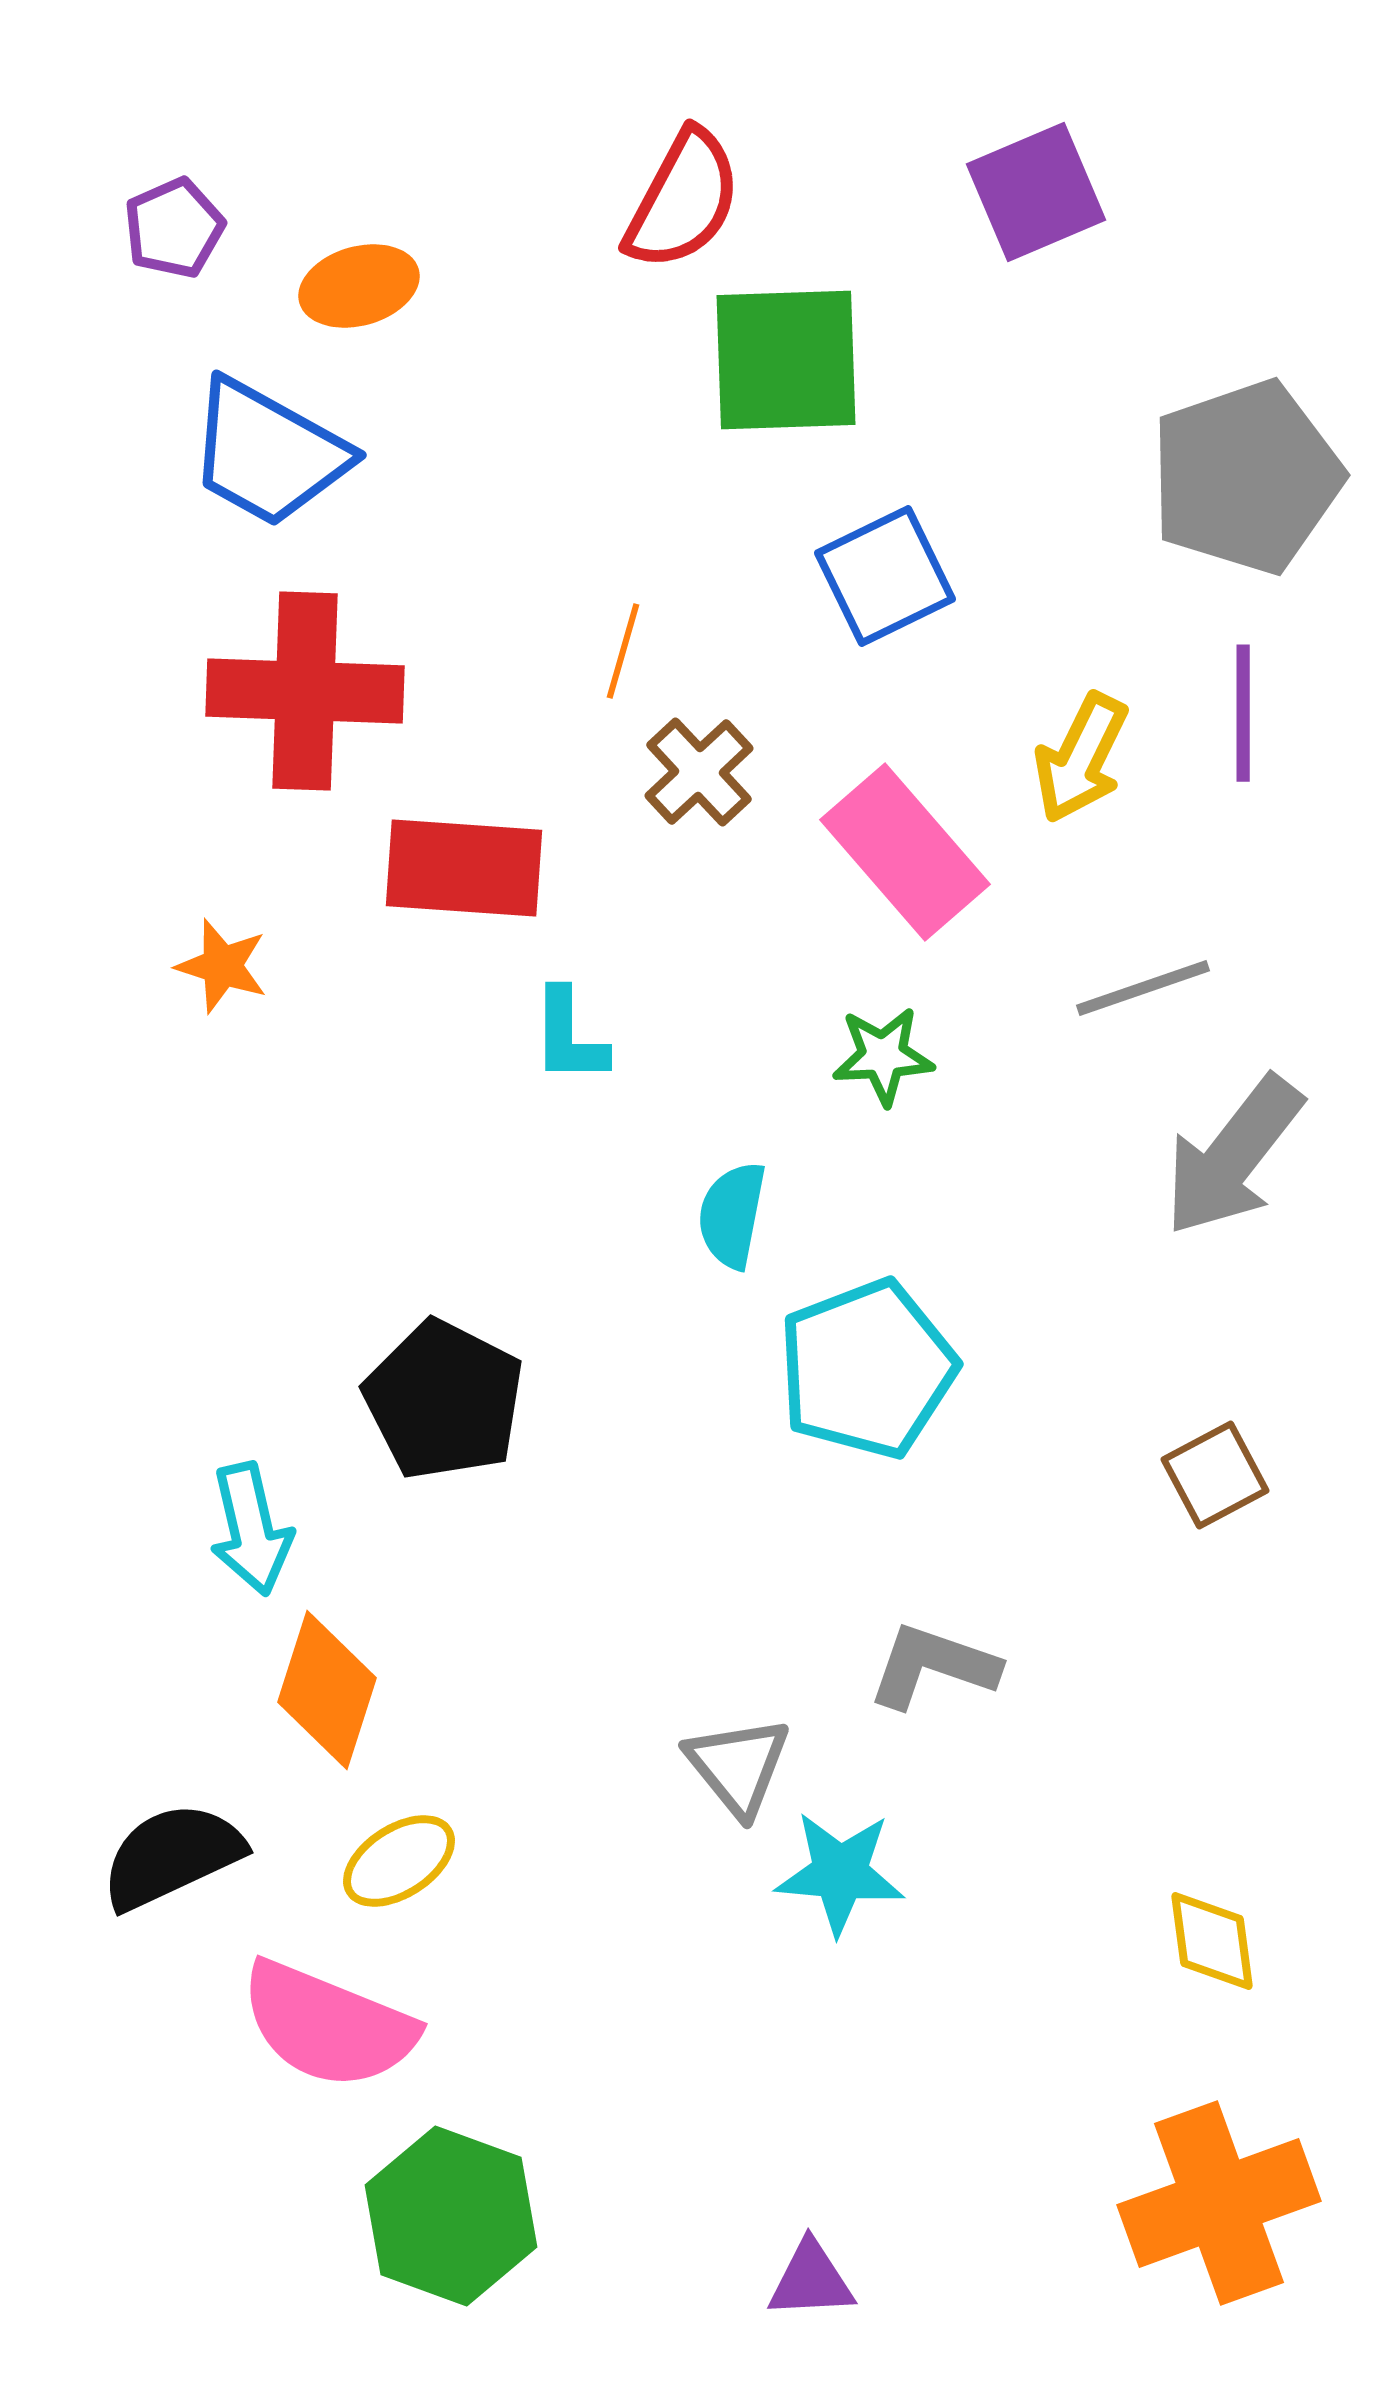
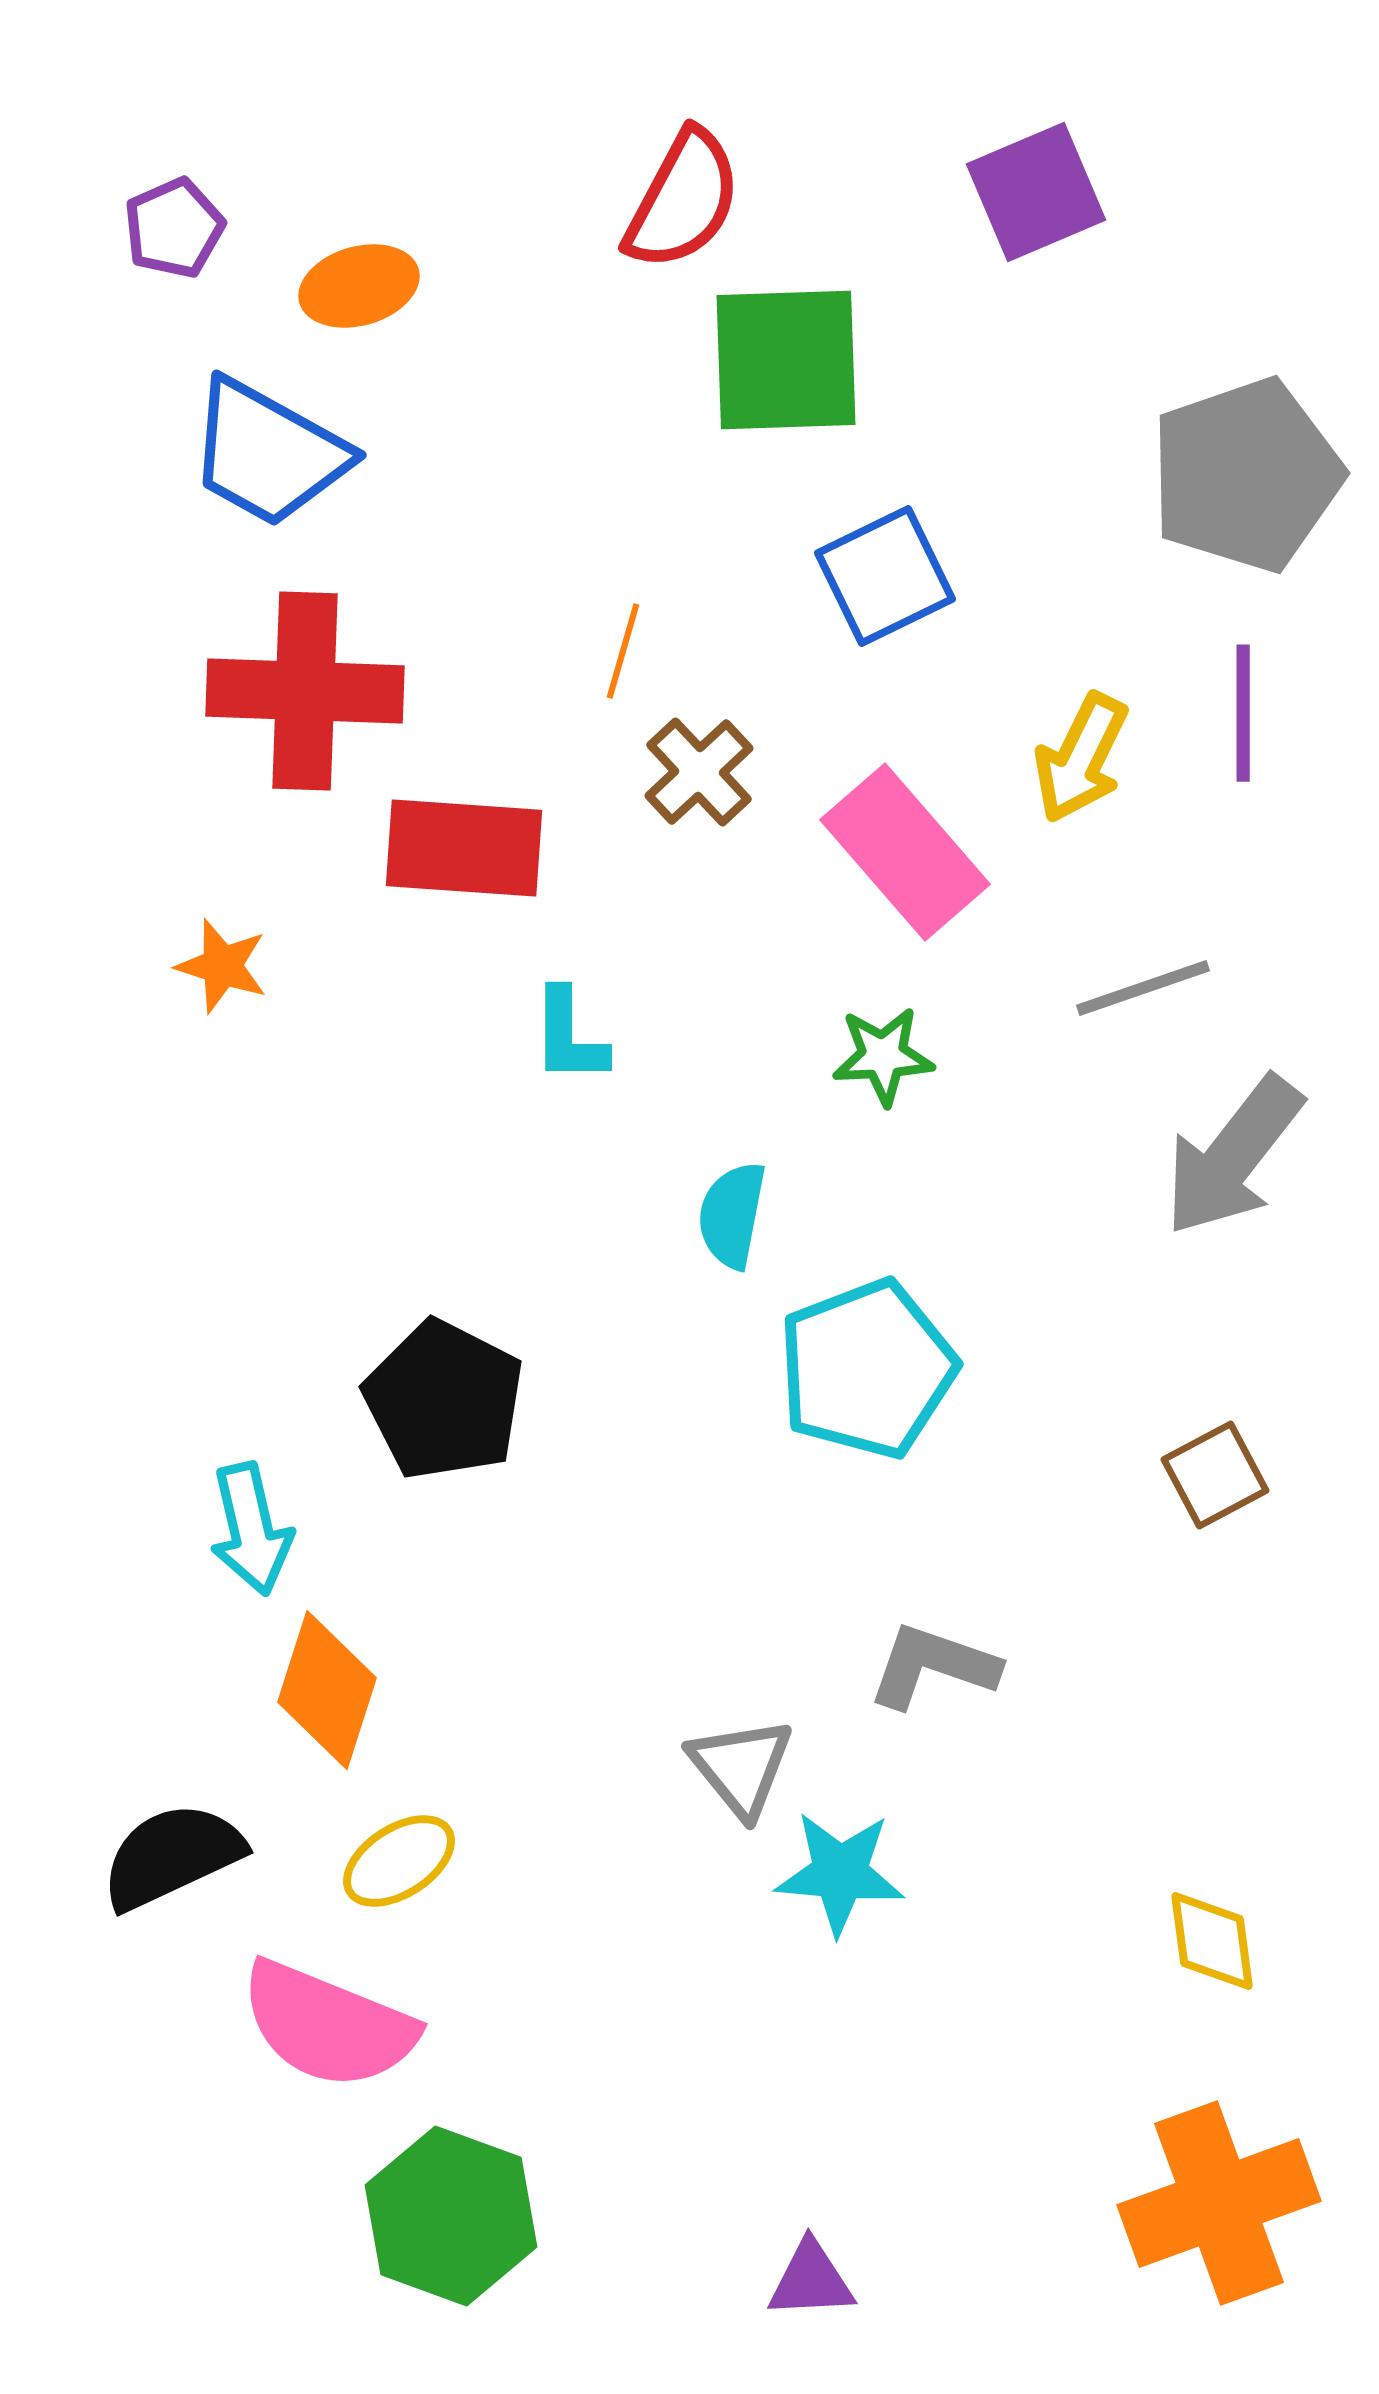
gray pentagon: moved 2 px up
red rectangle: moved 20 px up
gray triangle: moved 3 px right, 1 px down
